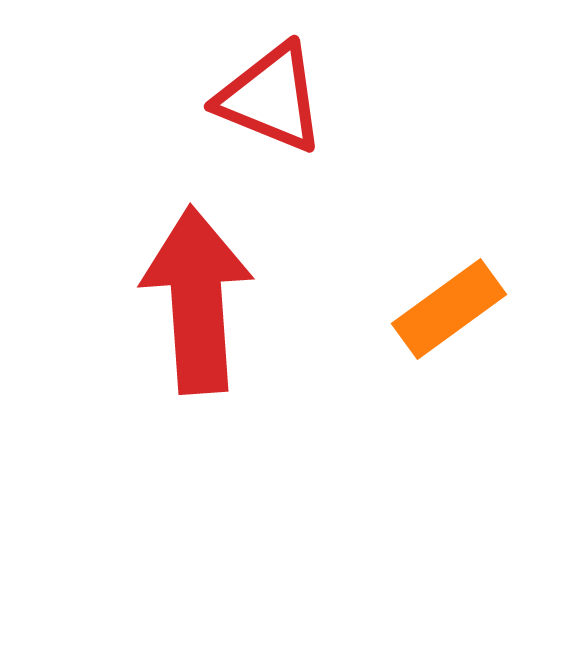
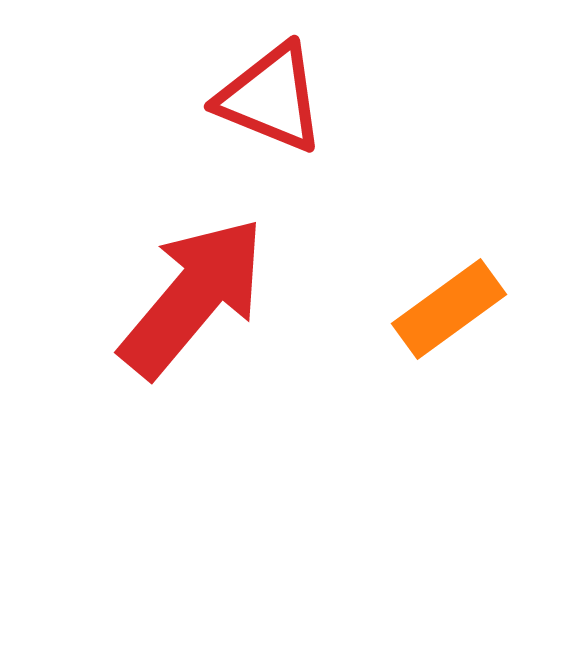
red arrow: moved 4 px left, 3 px up; rotated 44 degrees clockwise
